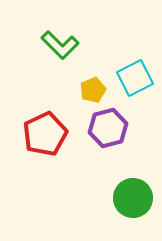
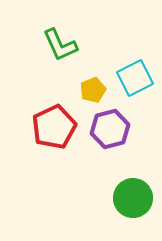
green L-shape: rotated 21 degrees clockwise
purple hexagon: moved 2 px right, 1 px down
red pentagon: moved 9 px right, 7 px up
